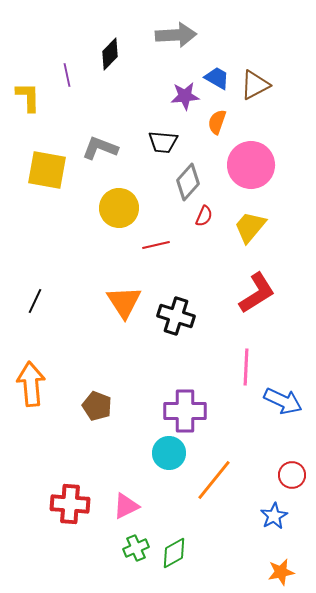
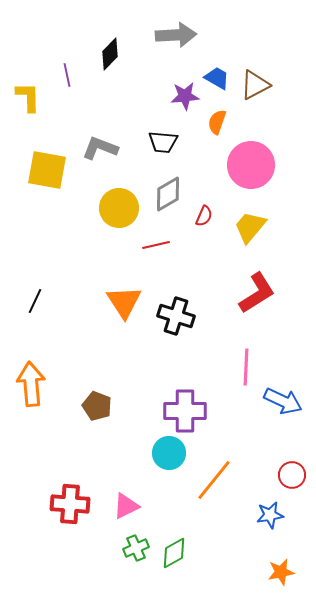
gray diamond: moved 20 px left, 12 px down; rotated 18 degrees clockwise
blue star: moved 4 px left, 1 px up; rotated 20 degrees clockwise
